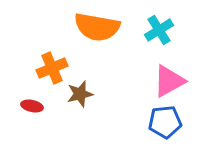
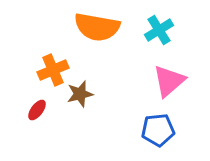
orange cross: moved 1 px right, 2 px down
pink triangle: rotated 12 degrees counterclockwise
red ellipse: moved 5 px right, 4 px down; rotated 65 degrees counterclockwise
blue pentagon: moved 7 px left, 8 px down
